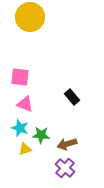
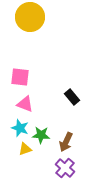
brown arrow: moved 1 px left, 2 px up; rotated 48 degrees counterclockwise
